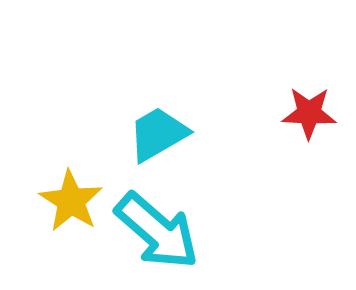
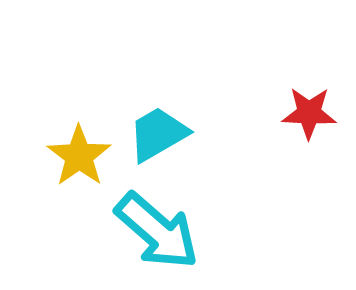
yellow star: moved 8 px right, 45 px up; rotated 4 degrees clockwise
